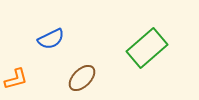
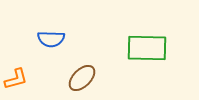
blue semicircle: rotated 28 degrees clockwise
green rectangle: rotated 42 degrees clockwise
